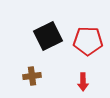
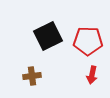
red arrow: moved 9 px right, 7 px up; rotated 12 degrees clockwise
